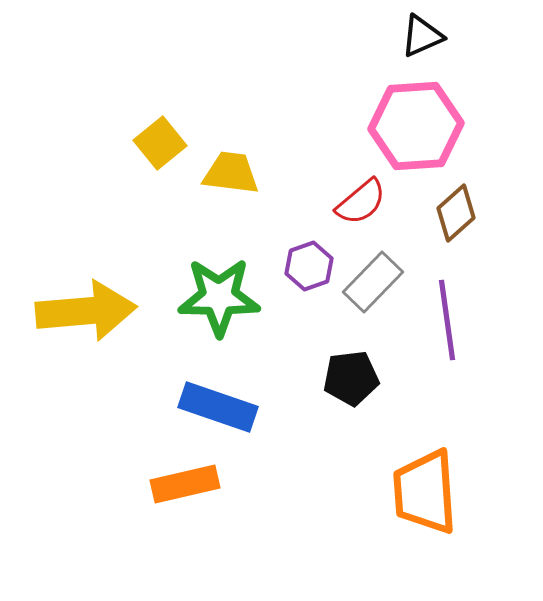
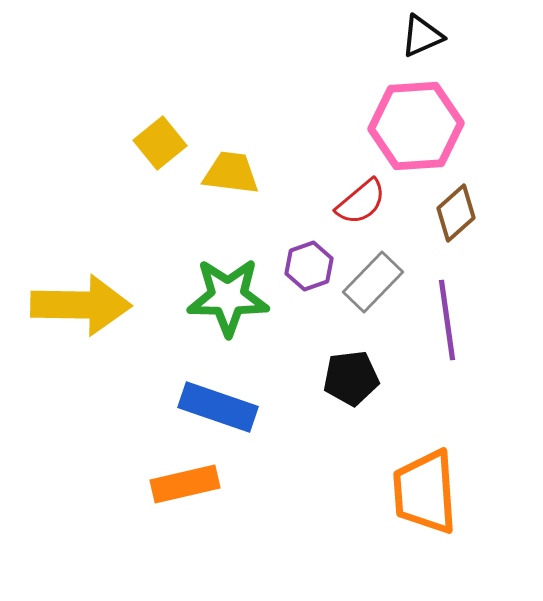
green star: moved 9 px right
yellow arrow: moved 5 px left, 6 px up; rotated 6 degrees clockwise
